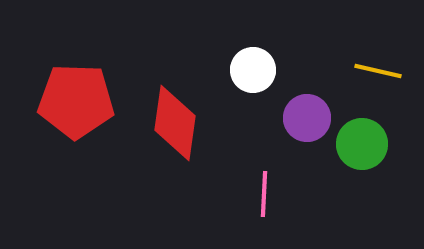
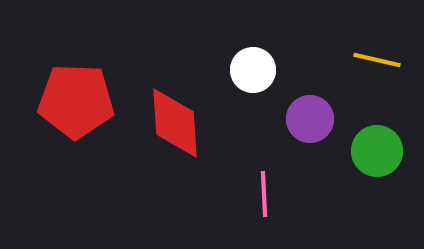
yellow line: moved 1 px left, 11 px up
purple circle: moved 3 px right, 1 px down
red diamond: rotated 12 degrees counterclockwise
green circle: moved 15 px right, 7 px down
pink line: rotated 6 degrees counterclockwise
